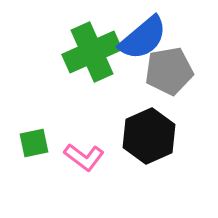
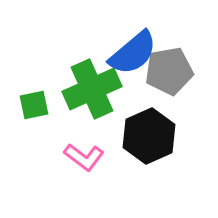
blue semicircle: moved 10 px left, 15 px down
green cross: moved 37 px down
green square: moved 38 px up
